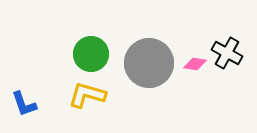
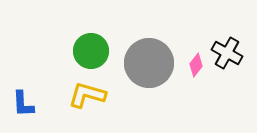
green circle: moved 3 px up
pink diamond: moved 1 px right, 1 px down; rotated 60 degrees counterclockwise
blue L-shape: moved 1 px left; rotated 16 degrees clockwise
